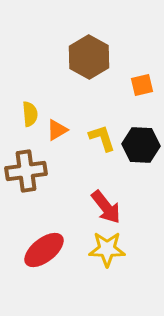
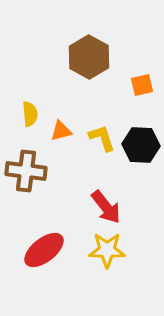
orange triangle: moved 4 px right, 1 px down; rotated 15 degrees clockwise
brown cross: rotated 15 degrees clockwise
yellow star: moved 1 px down
